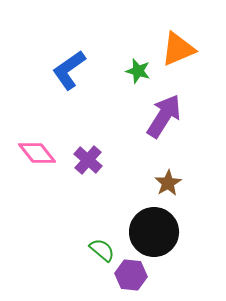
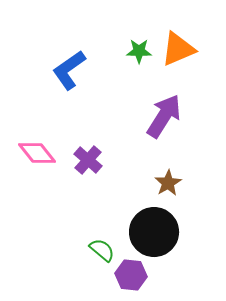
green star: moved 1 px right, 20 px up; rotated 15 degrees counterclockwise
